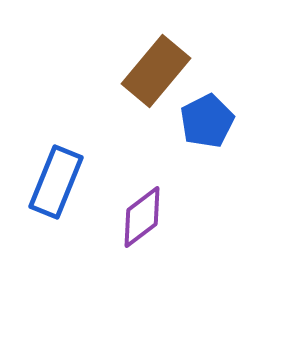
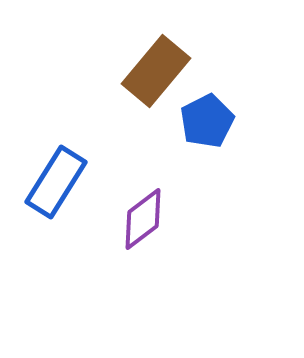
blue rectangle: rotated 10 degrees clockwise
purple diamond: moved 1 px right, 2 px down
